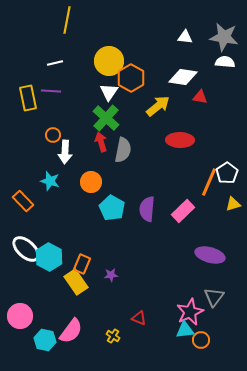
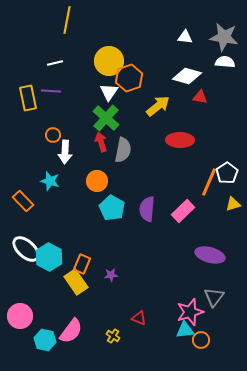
white diamond at (183, 77): moved 4 px right, 1 px up; rotated 8 degrees clockwise
orange hexagon at (131, 78): moved 2 px left; rotated 12 degrees clockwise
orange circle at (91, 182): moved 6 px right, 1 px up
pink star at (190, 312): rotated 8 degrees clockwise
